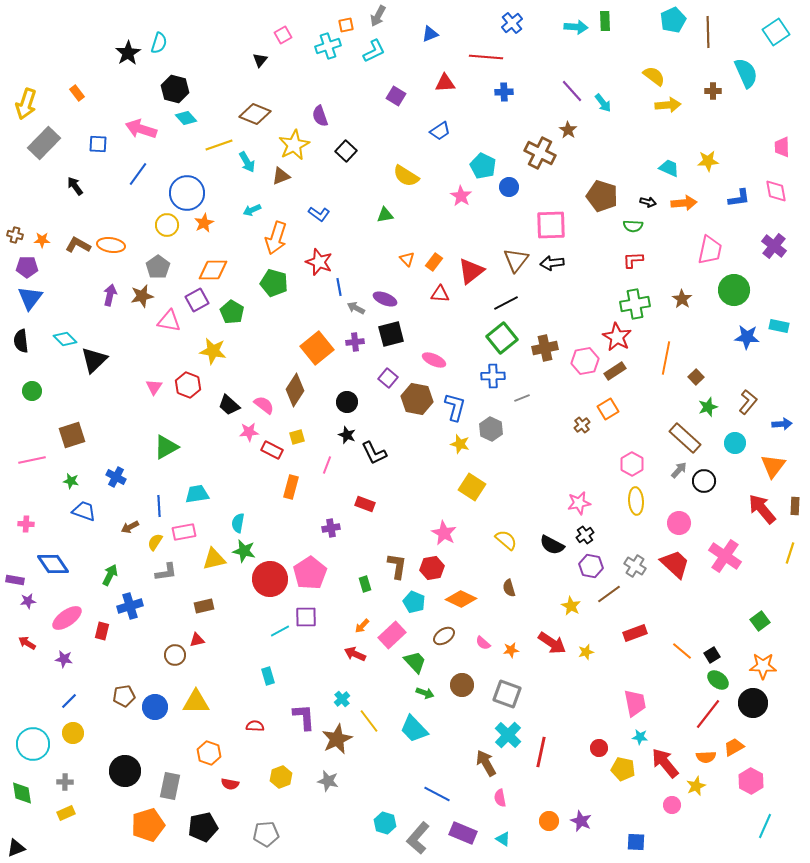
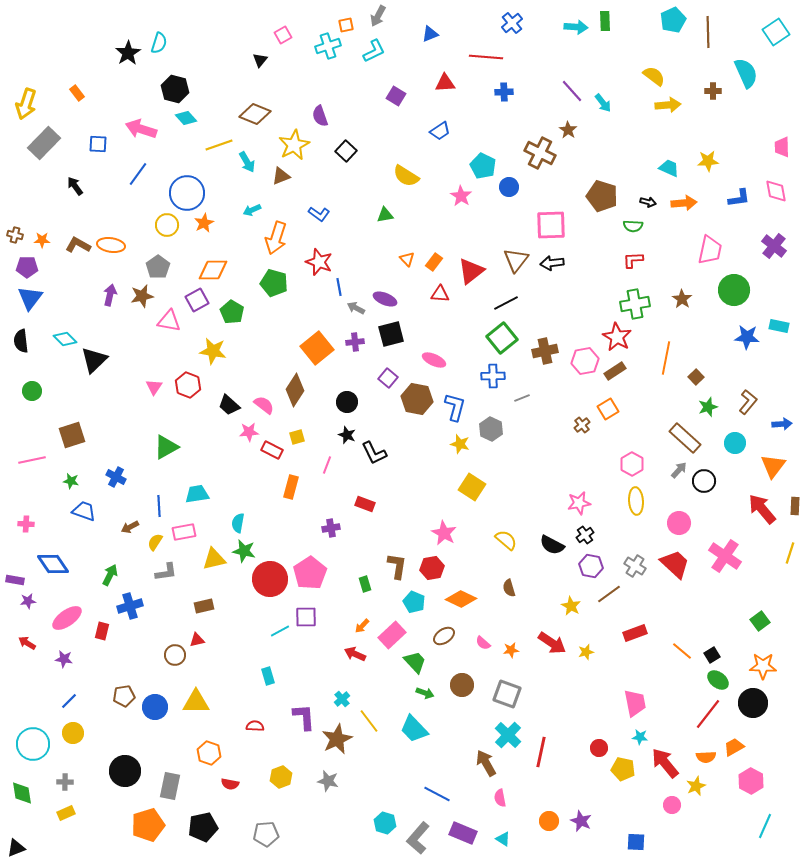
brown cross at (545, 348): moved 3 px down
